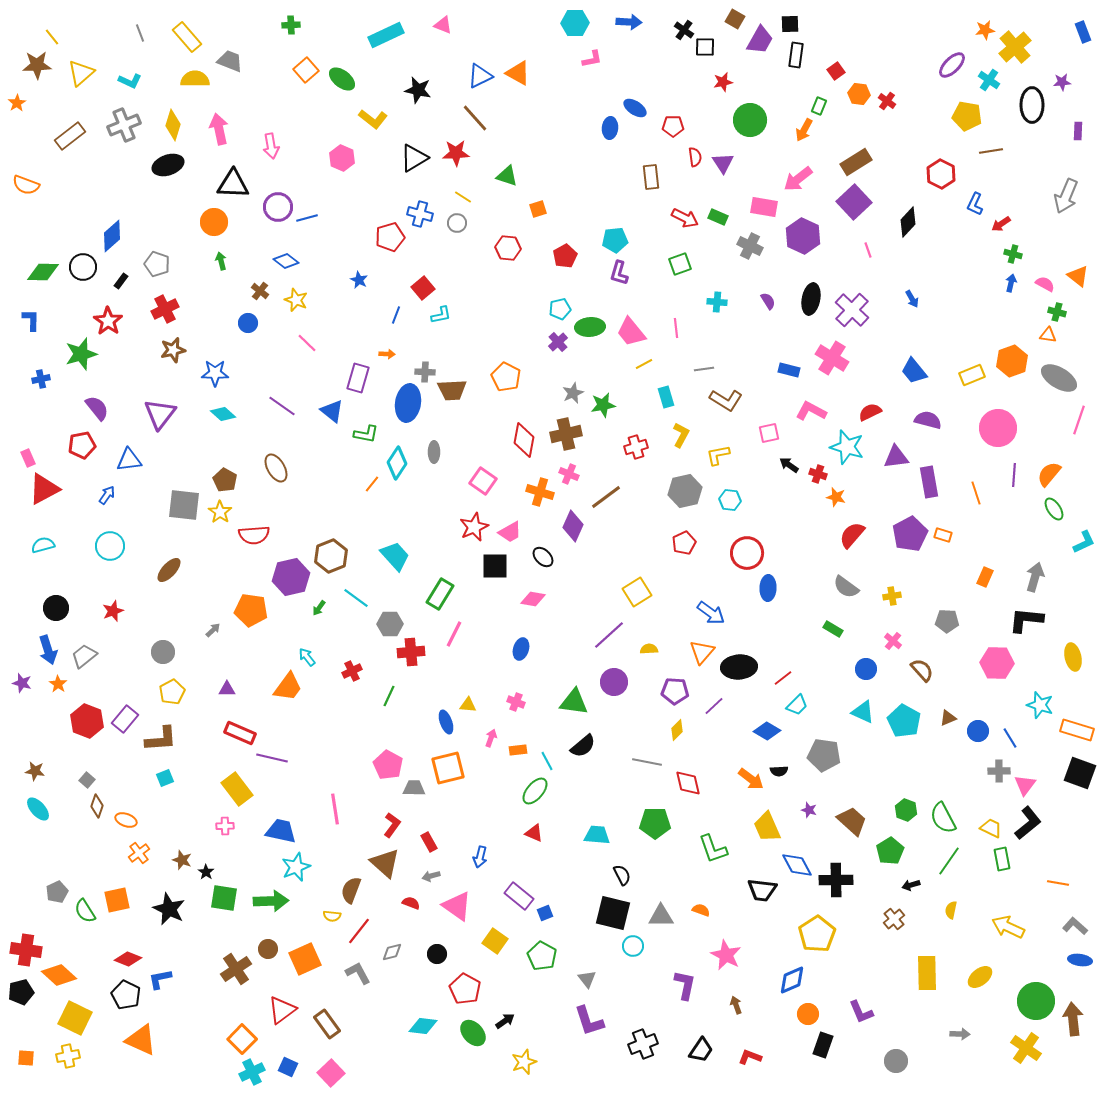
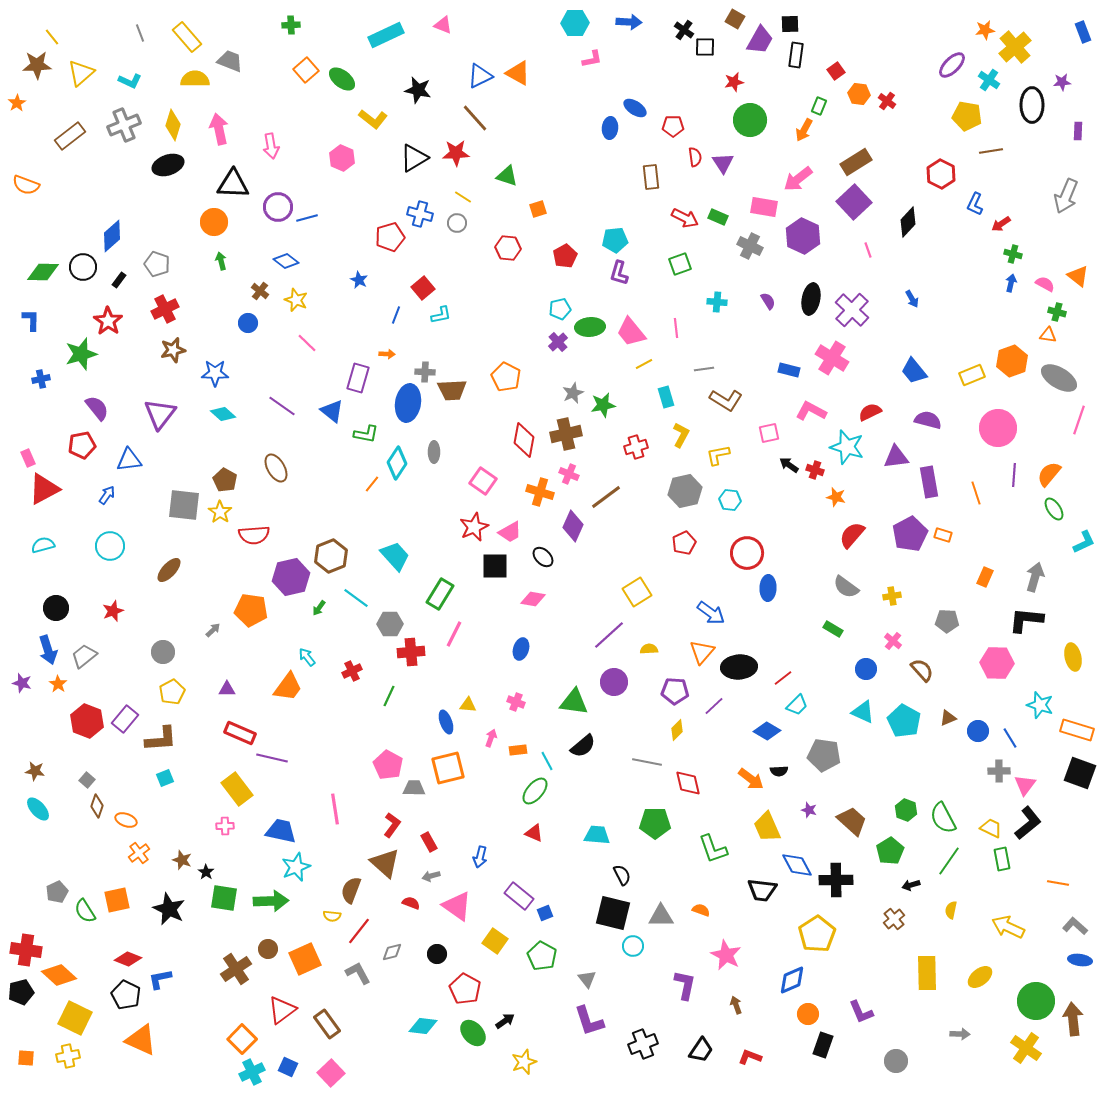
red star at (723, 82): moved 11 px right
black rectangle at (121, 281): moved 2 px left, 1 px up
red cross at (818, 474): moved 3 px left, 4 px up
